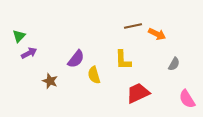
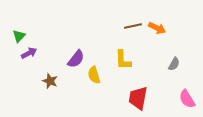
orange arrow: moved 6 px up
red trapezoid: moved 5 px down; rotated 55 degrees counterclockwise
